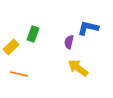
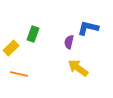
yellow rectangle: moved 1 px down
